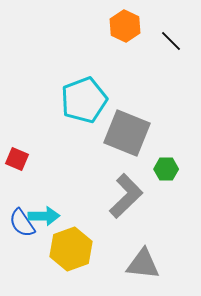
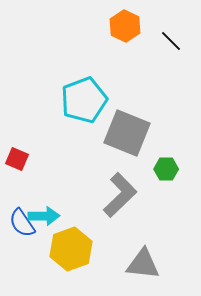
gray L-shape: moved 6 px left, 1 px up
